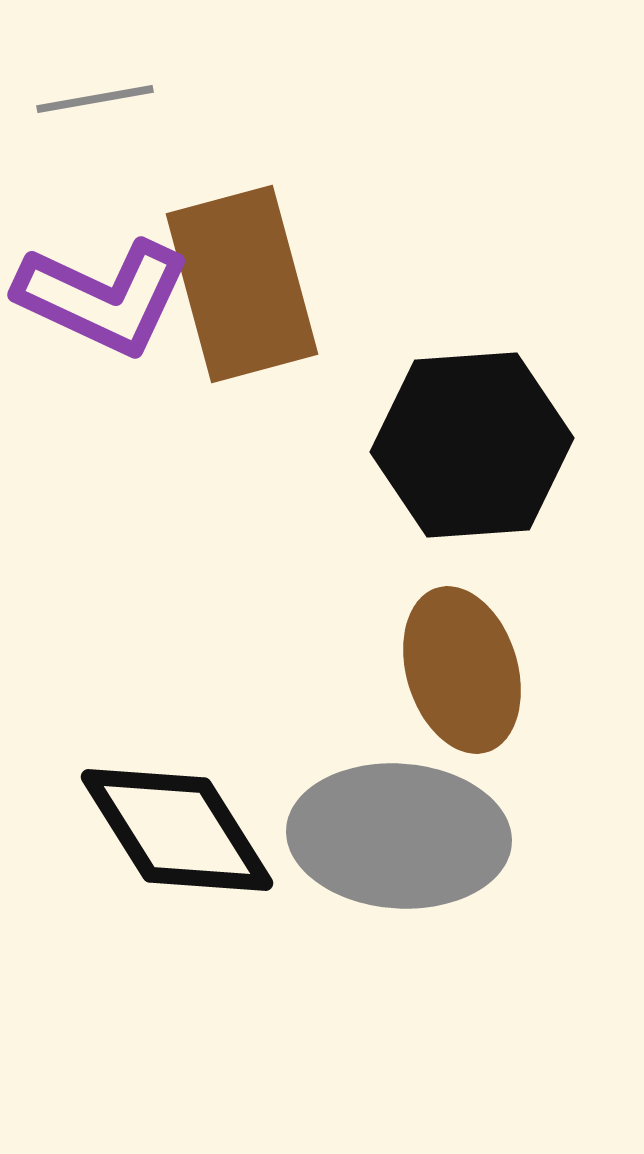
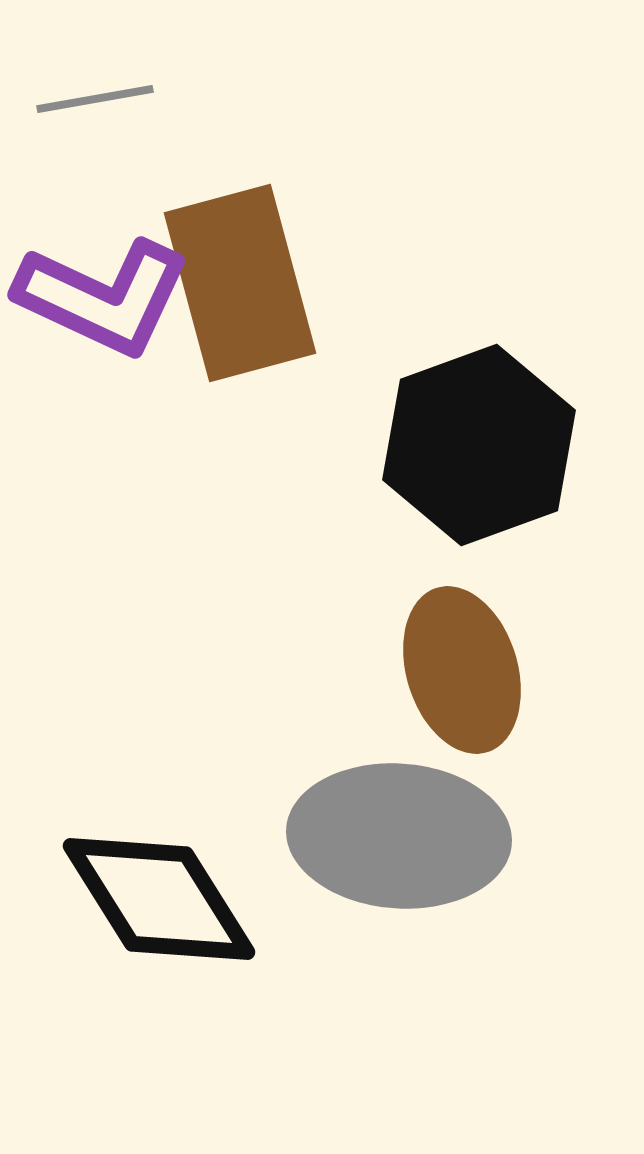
brown rectangle: moved 2 px left, 1 px up
black hexagon: moved 7 px right; rotated 16 degrees counterclockwise
black diamond: moved 18 px left, 69 px down
